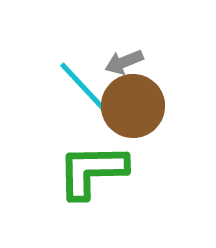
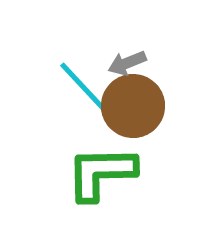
gray arrow: moved 3 px right, 1 px down
green L-shape: moved 9 px right, 2 px down
